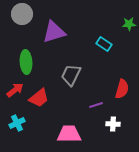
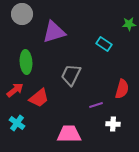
cyan cross: rotated 28 degrees counterclockwise
